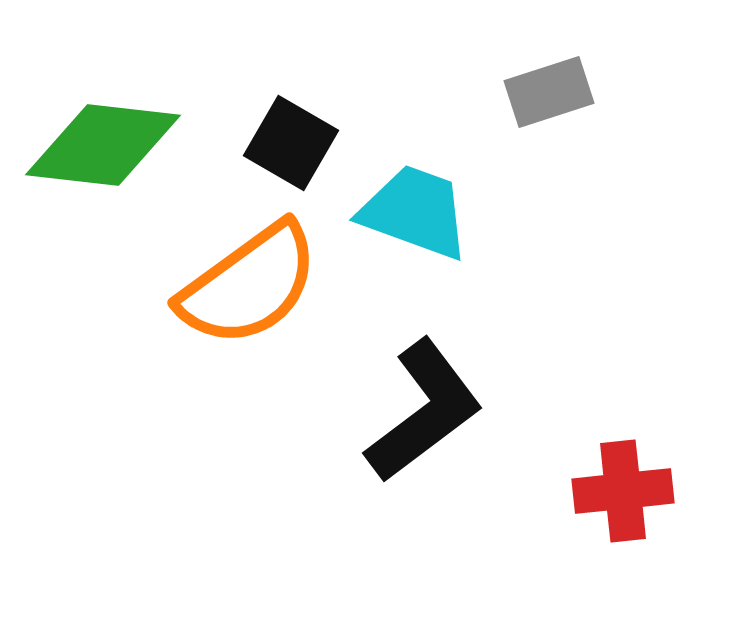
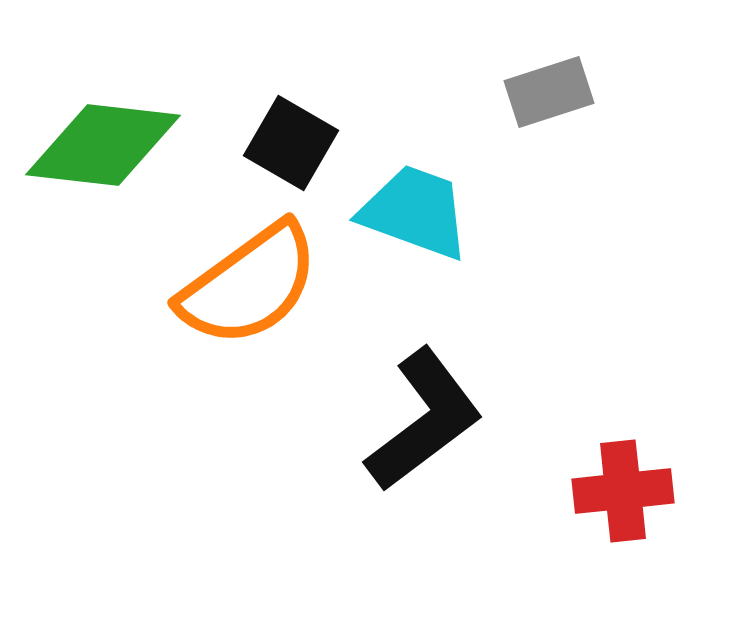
black L-shape: moved 9 px down
